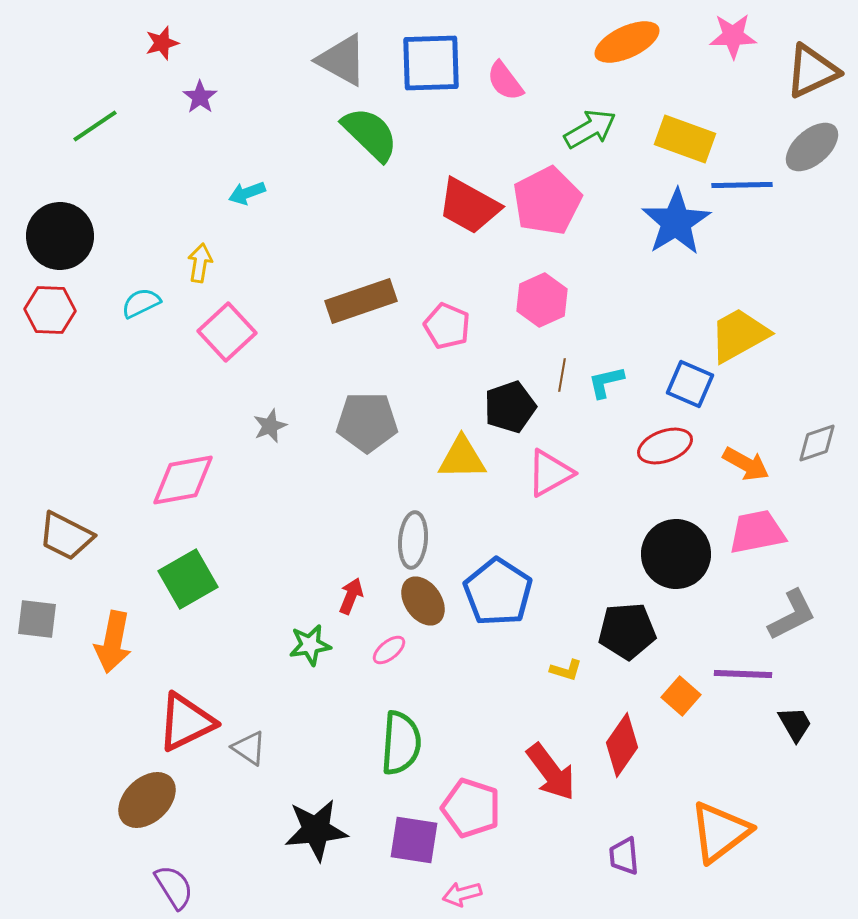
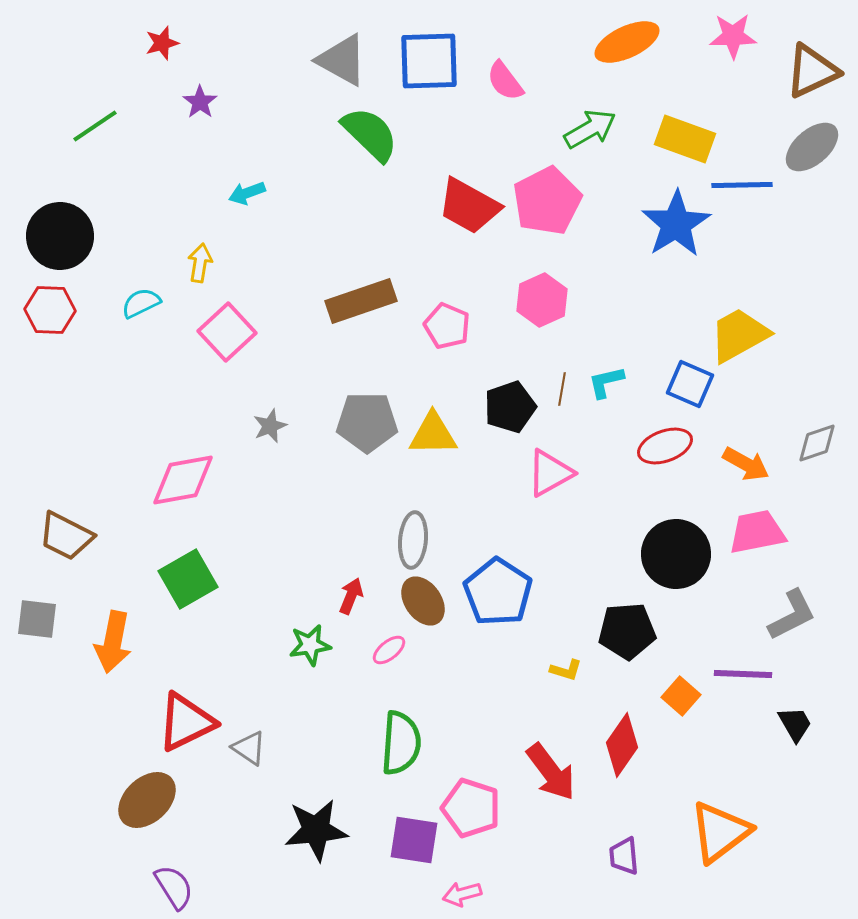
blue square at (431, 63): moved 2 px left, 2 px up
purple star at (200, 97): moved 5 px down
blue star at (676, 222): moved 2 px down
brown line at (562, 375): moved 14 px down
yellow triangle at (462, 458): moved 29 px left, 24 px up
